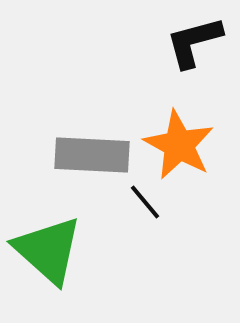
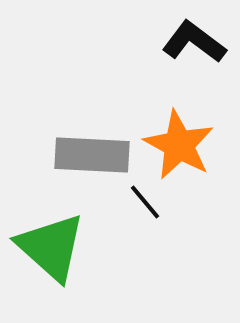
black L-shape: rotated 52 degrees clockwise
green triangle: moved 3 px right, 3 px up
